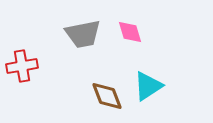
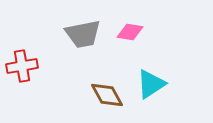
pink diamond: rotated 64 degrees counterclockwise
cyan triangle: moved 3 px right, 2 px up
brown diamond: moved 1 px up; rotated 8 degrees counterclockwise
